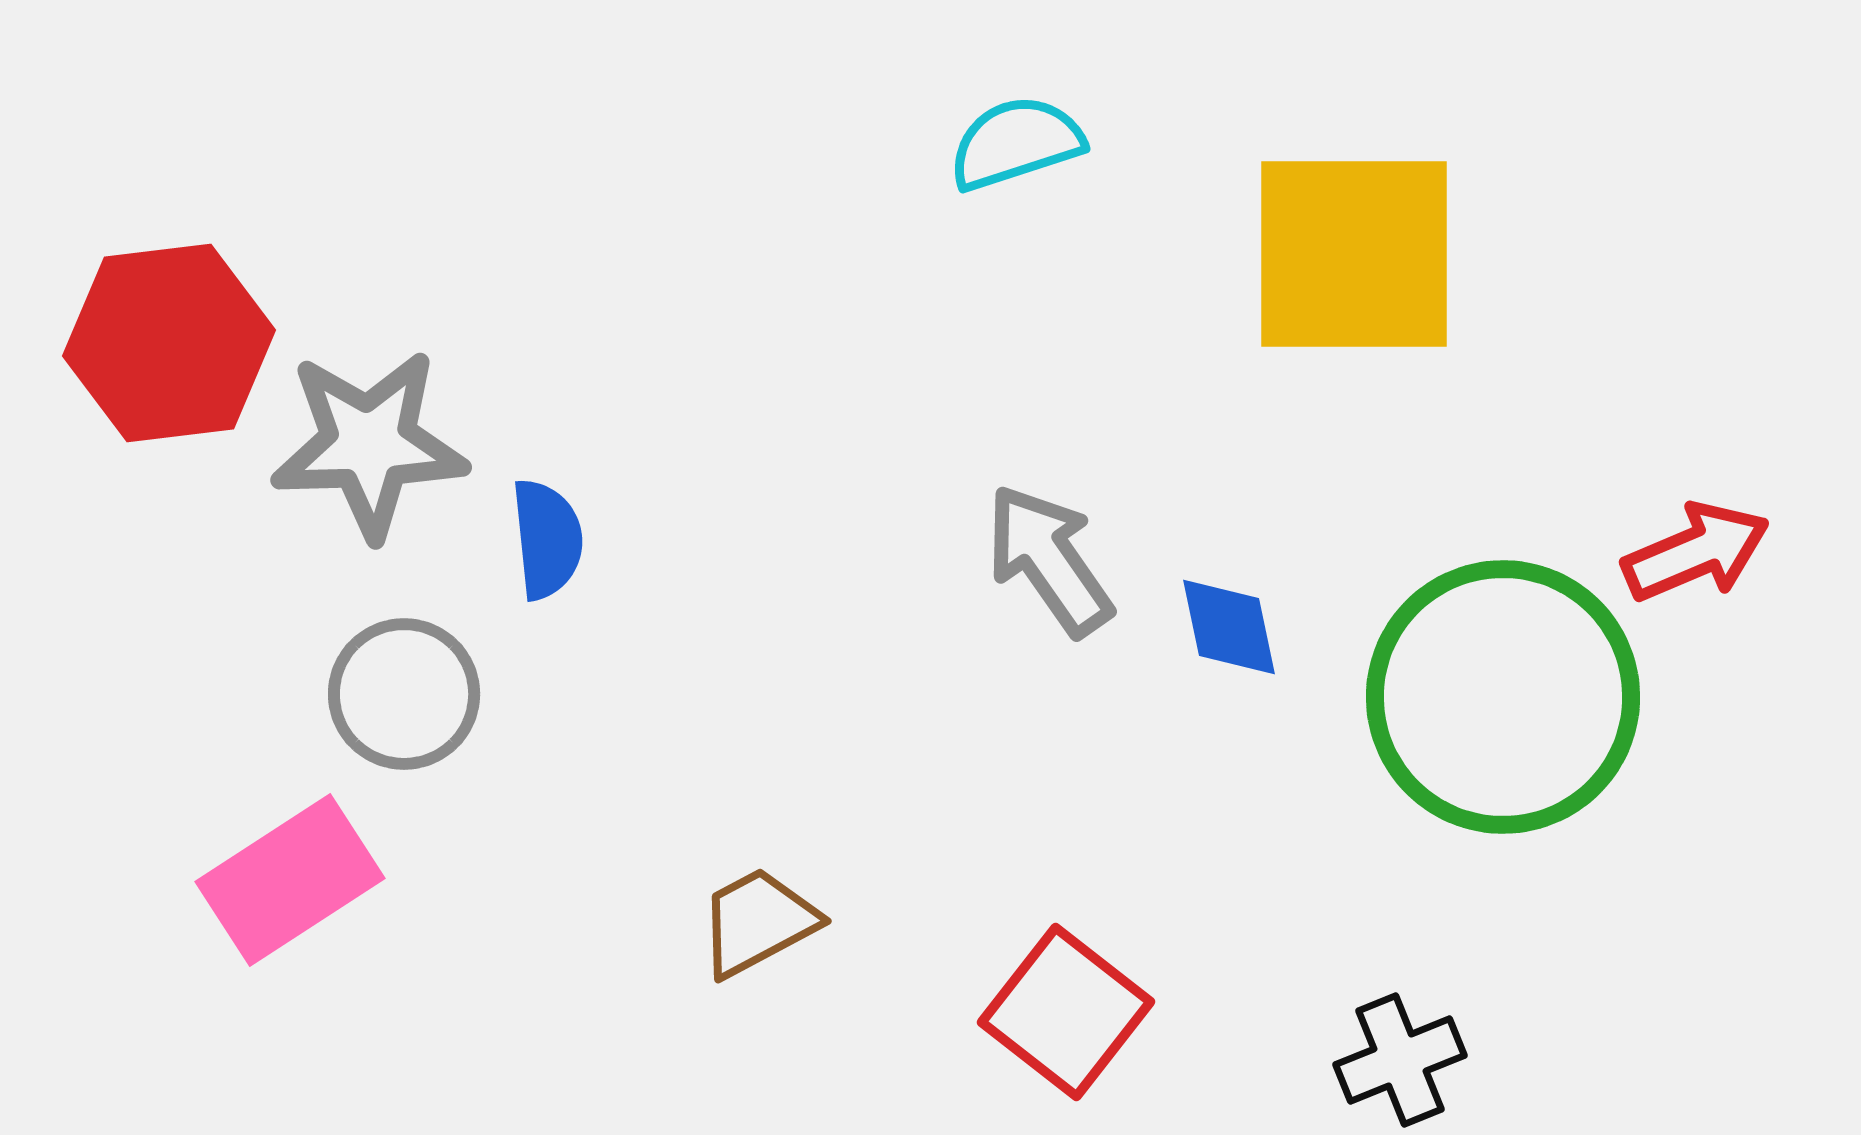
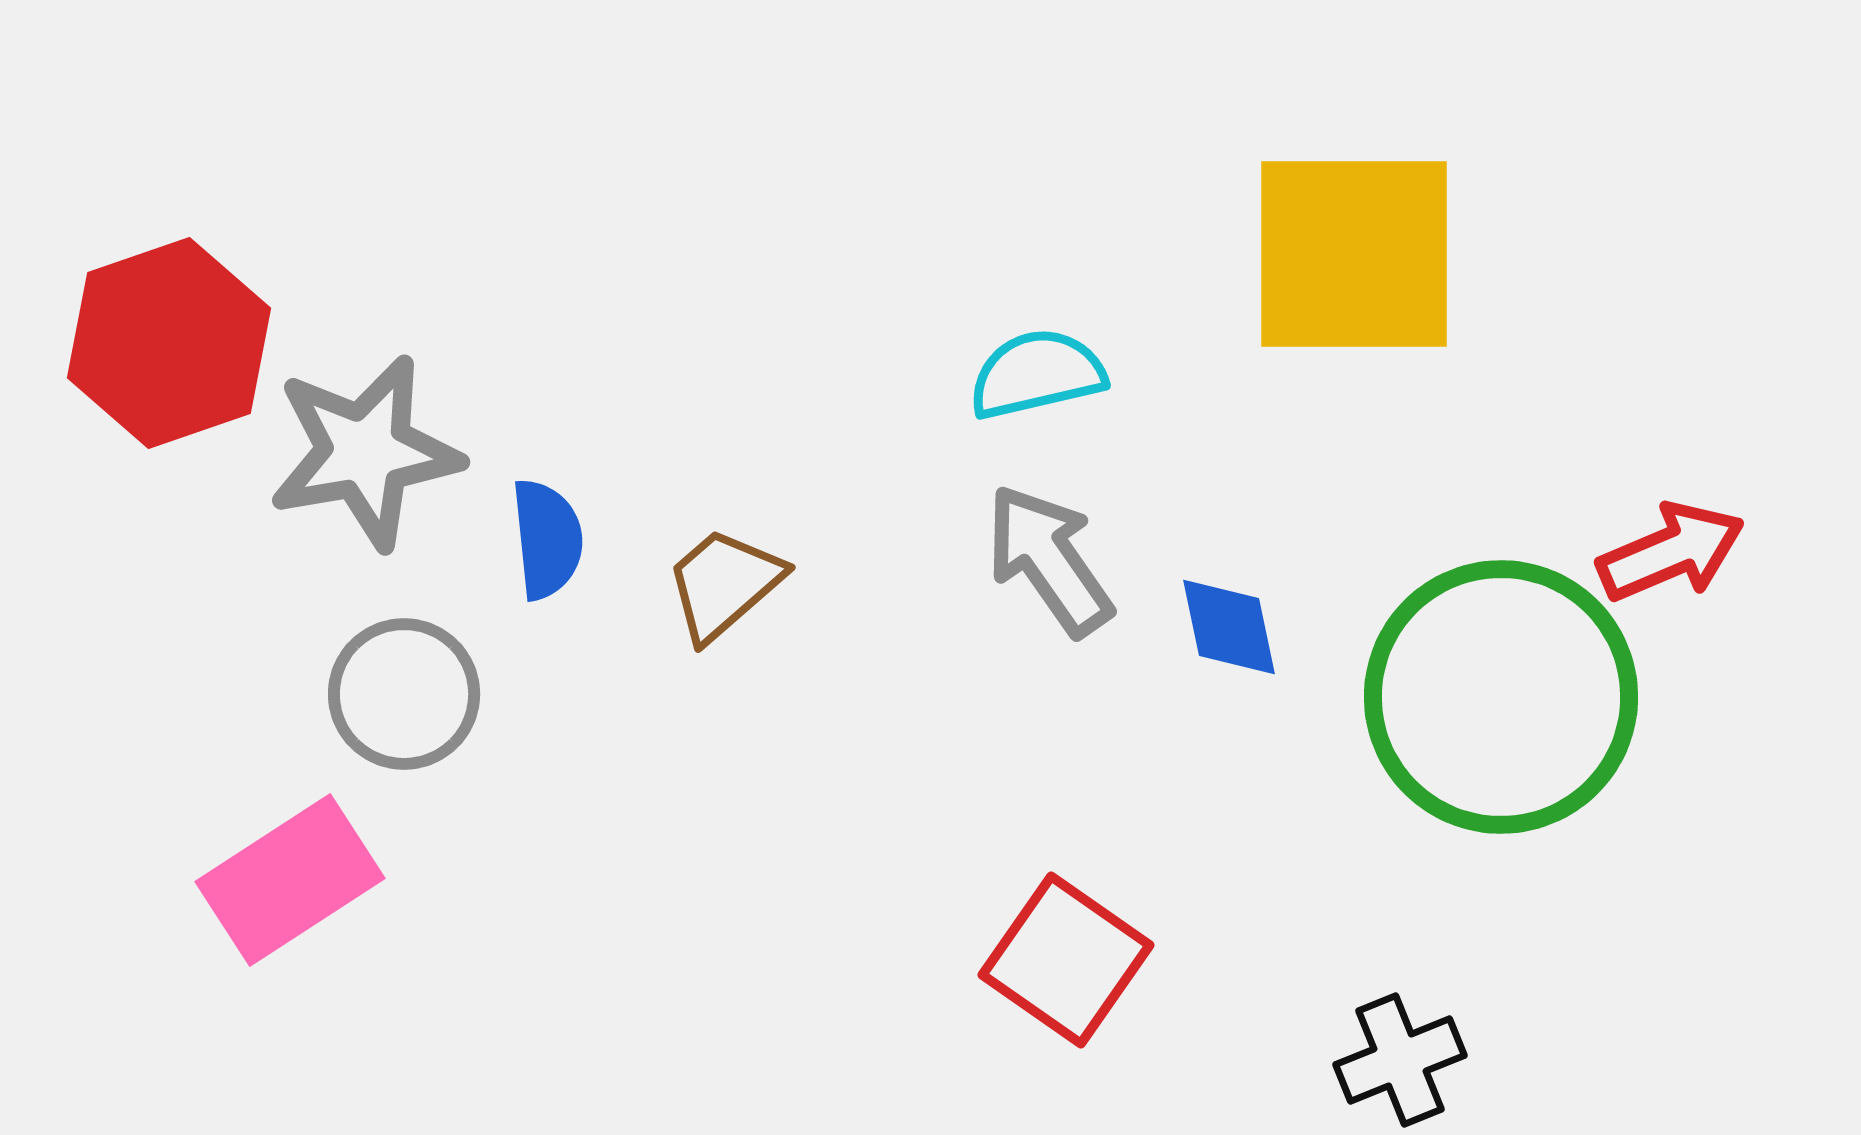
cyan semicircle: moved 21 px right, 231 px down; rotated 5 degrees clockwise
red hexagon: rotated 12 degrees counterclockwise
gray star: moved 4 px left, 8 px down; rotated 8 degrees counterclockwise
red arrow: moved 25 px left
green circle: moved 2 px left
brown trapezoid: moved 34 px left, 338 px up; rotated 13 degrees counterclockwise
red square: moved 52 px up; rotated 3 degrees counterclockwise
